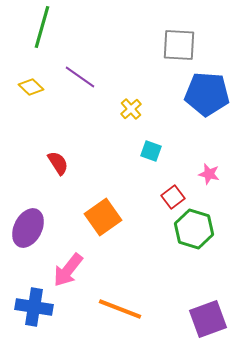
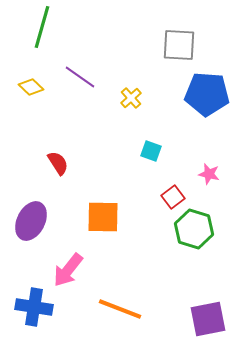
yellow cross: moved 11 px up
orange square: rotated 36 degrees clockwise
purple ellipse: moved 3 px right, 7 px up
purple square: rotated 9 degrees clockwise
